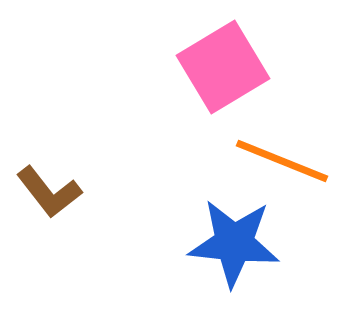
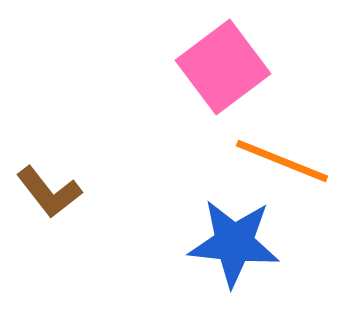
pink square: rotated 6 degrees counterclockwise
